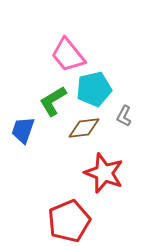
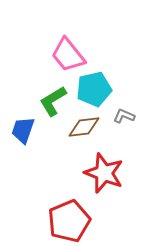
gray L-shape: rotated 85 degrees clockwise
brown diamond: moved 1 px up
